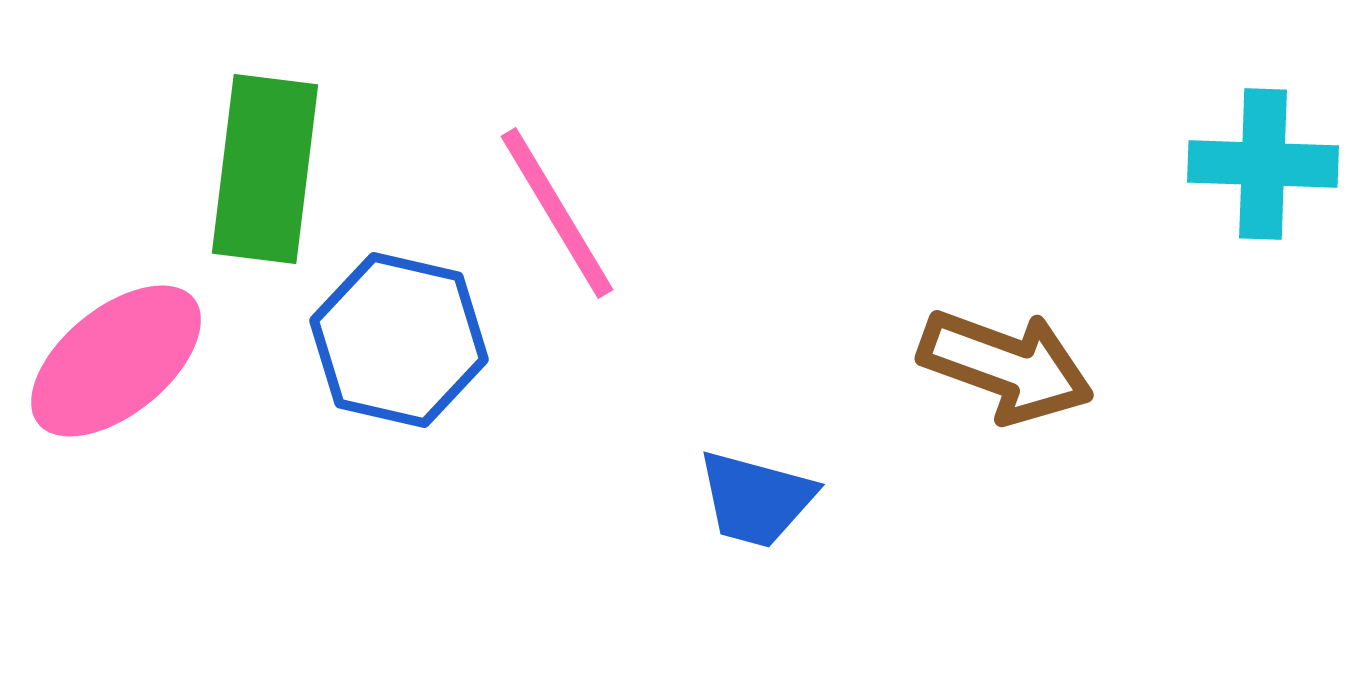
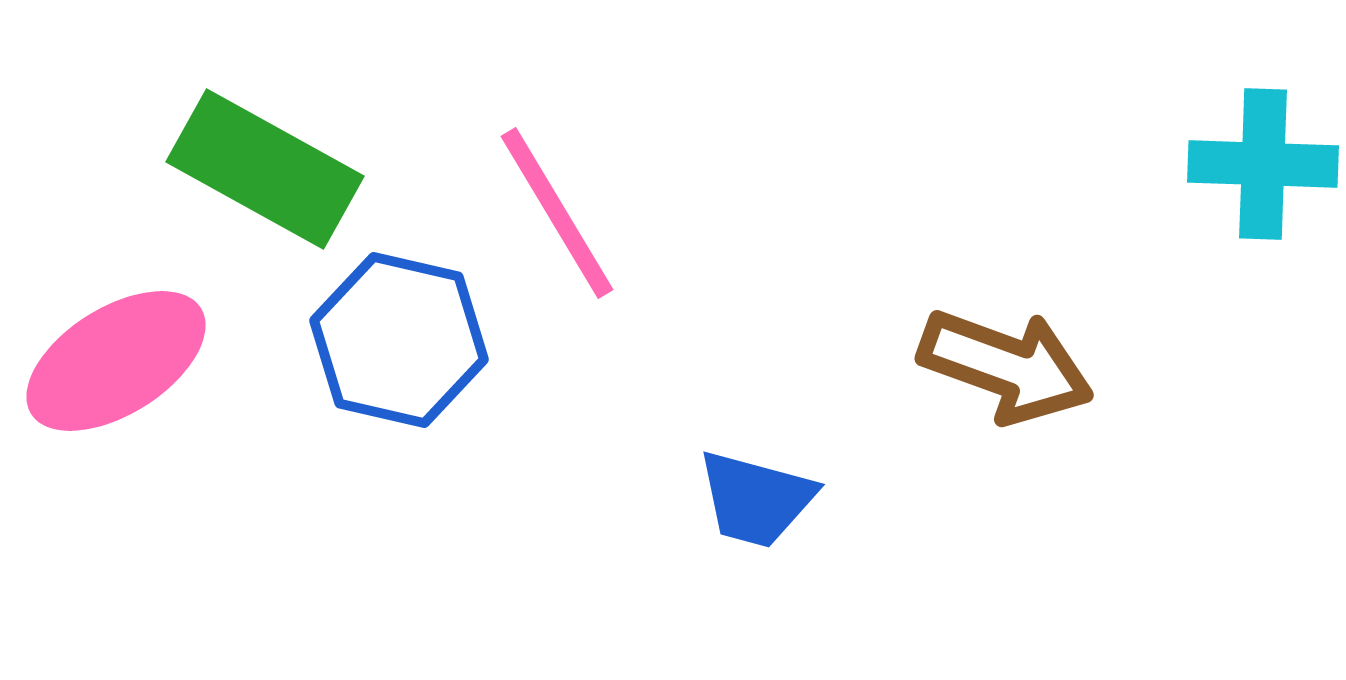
green rectangle: rotated 68 degrees counterclockwise
pink ellipse: rotated 7 degrees clockwise
